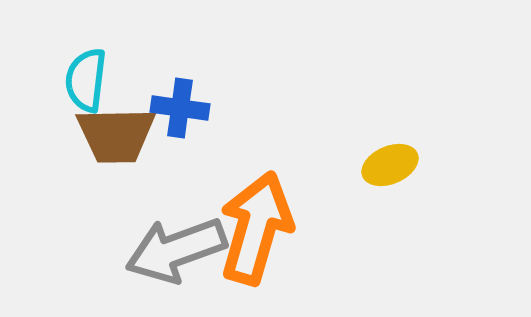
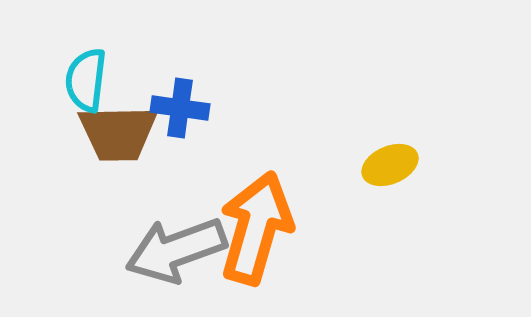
brown trapezoid: moved 2 px right, 2 px up
